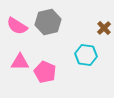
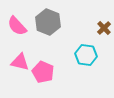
gray hexagon: rotated 25 degrees counterclockwise
pink semicircle: rotated 15 degrees clockwise
pink triangle: rotated 12 degrees clockwise
pink pentagon: moved 2 px left
